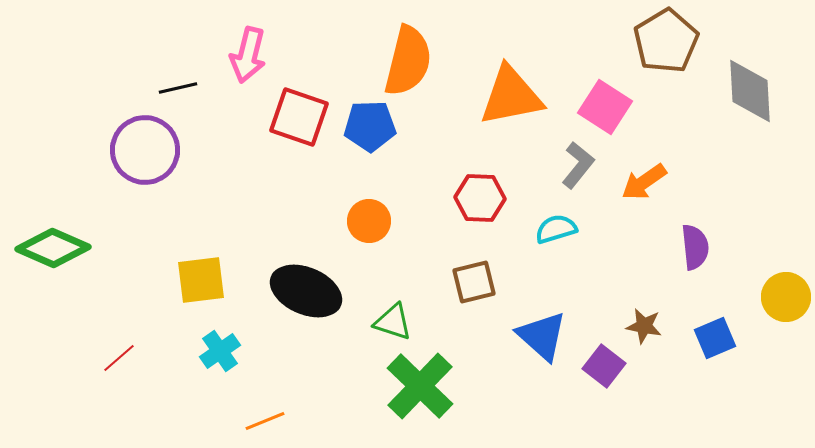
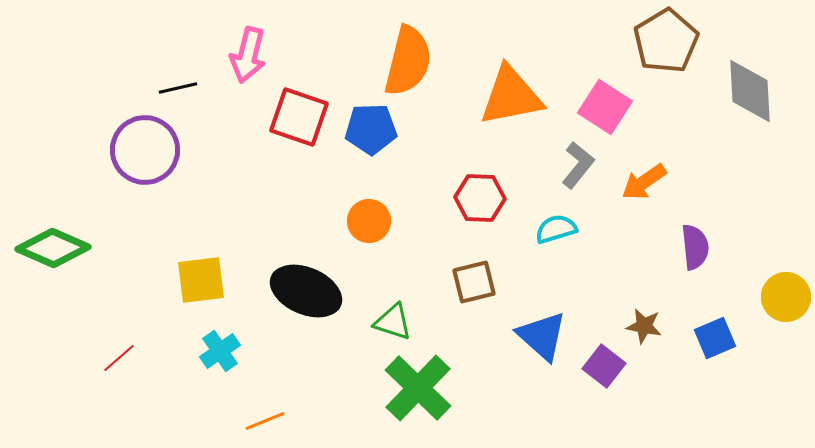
blue pentagon: moved 1 px right, 3 px down
green cross: moved 2 px left, 2 px down
